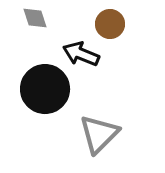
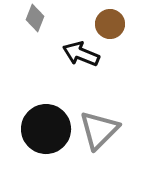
gray diamond: rotated 40 degrees clockwise
black circle: moved 1 px right, 40 px down
gray triangle: moved 4 px up
